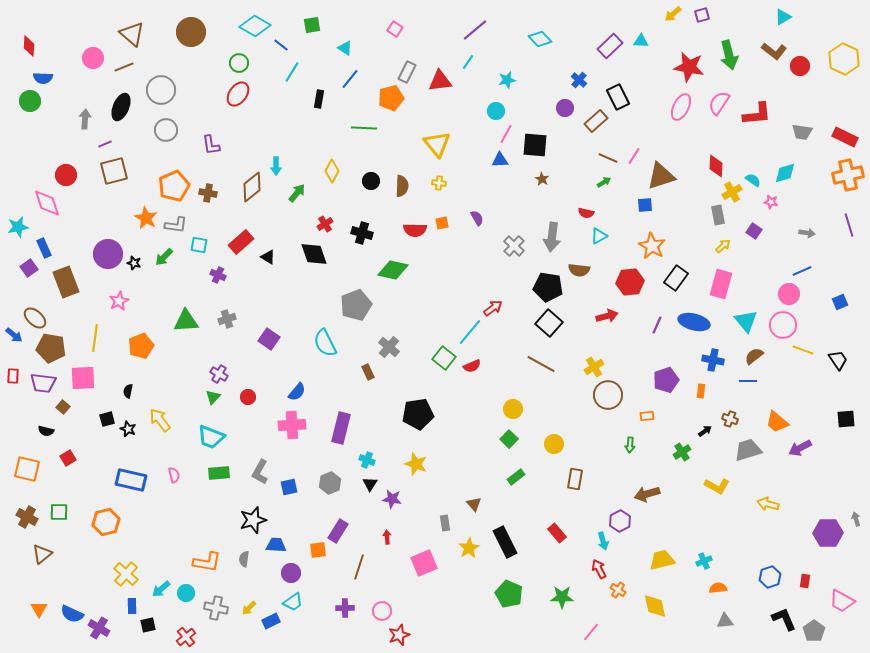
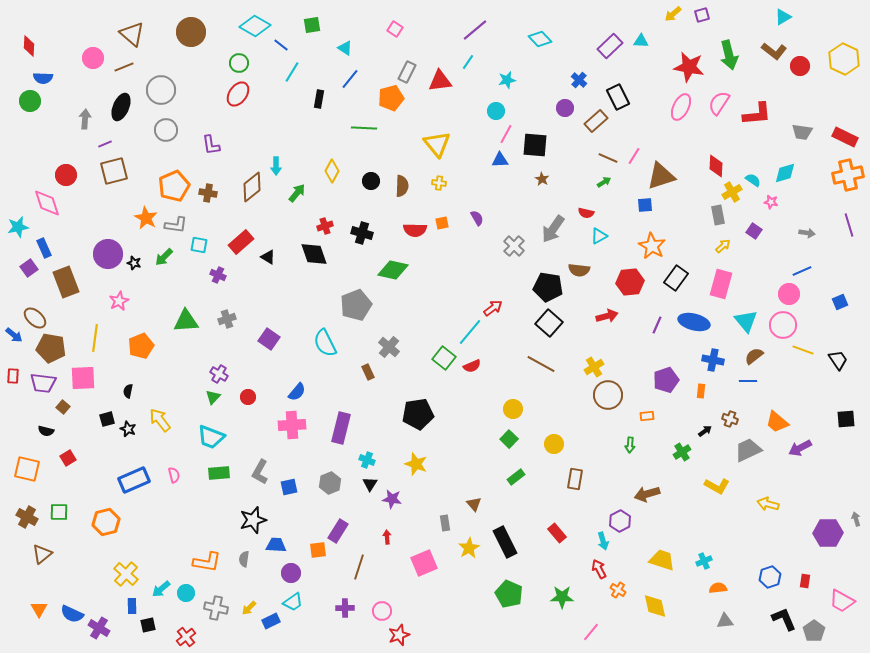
red cross at (325, 224): moved 2 px down; rotated 14 degrees clockwise
gray arrow at (552, 237): moved 1 px right, 8 px up; rotated 28 degrees clockwise
gray trapezoid at (748, 450): rotated 8 degrees counterclockwise
blue rectangle at (131, 480): moved 3 px right; rotated 36 degrees counterclockwise
yellow trapezoid at (662, 560): rotated 32 degrees clockwise
